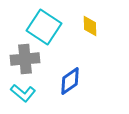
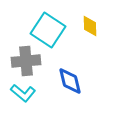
cyan square: moved 4 px right, 3 px down
gray cross: moved 1 px right, 2 px down
blue diamond: rotated 68 degrees counterclockwise
